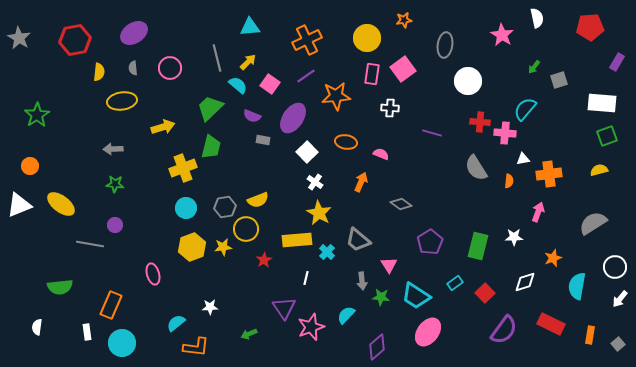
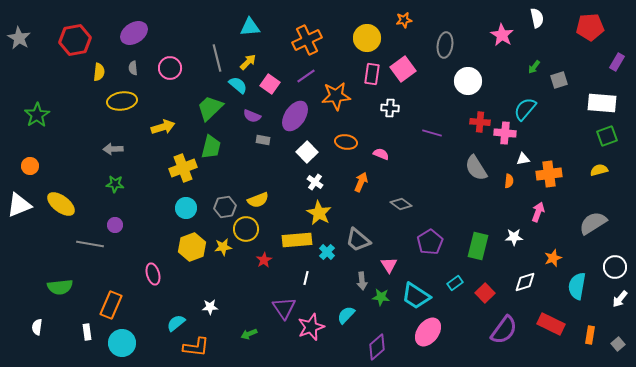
purple ellipse at (293, 118): moved 2 px right, 2 px up
